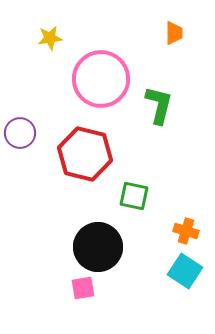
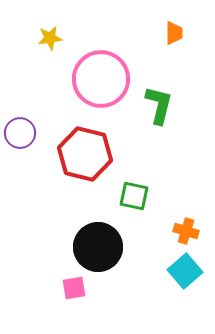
cyan square: rotated 16 degrees clockwise
pink square: moved 9 px left
